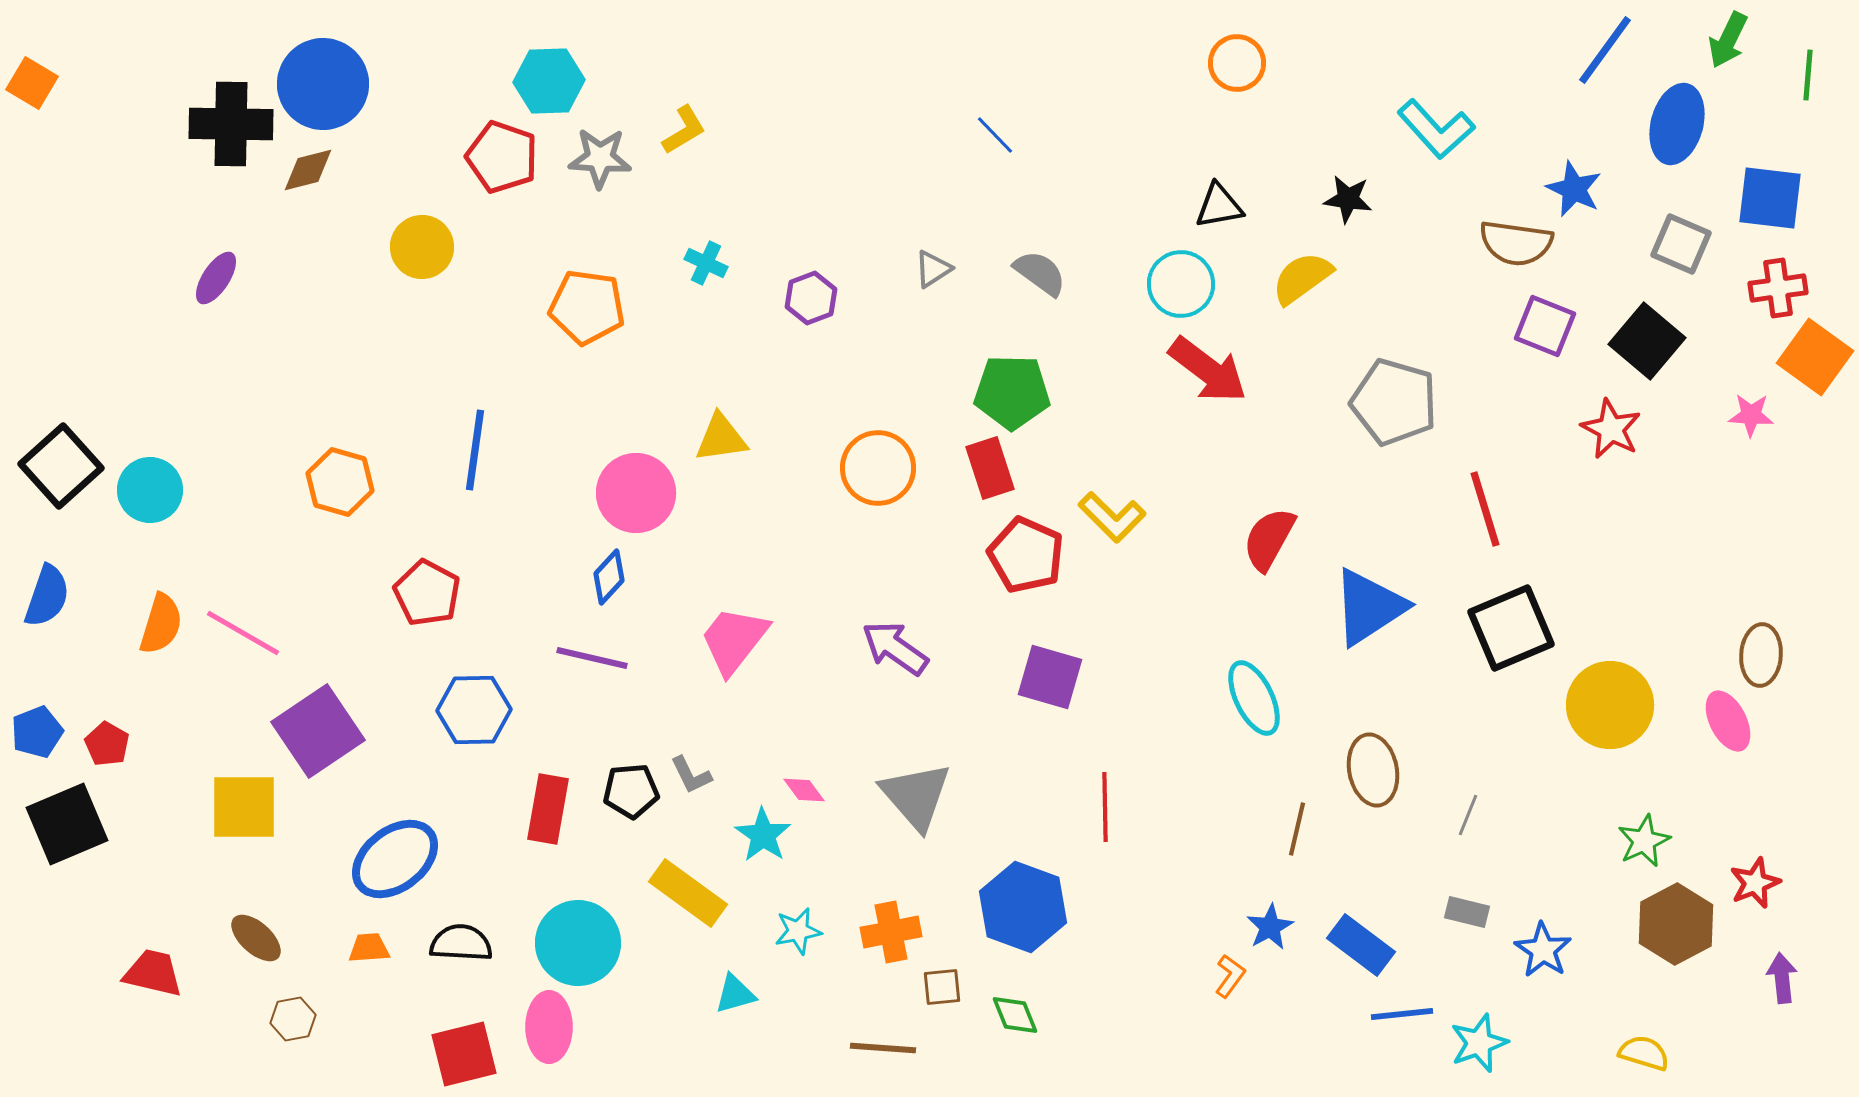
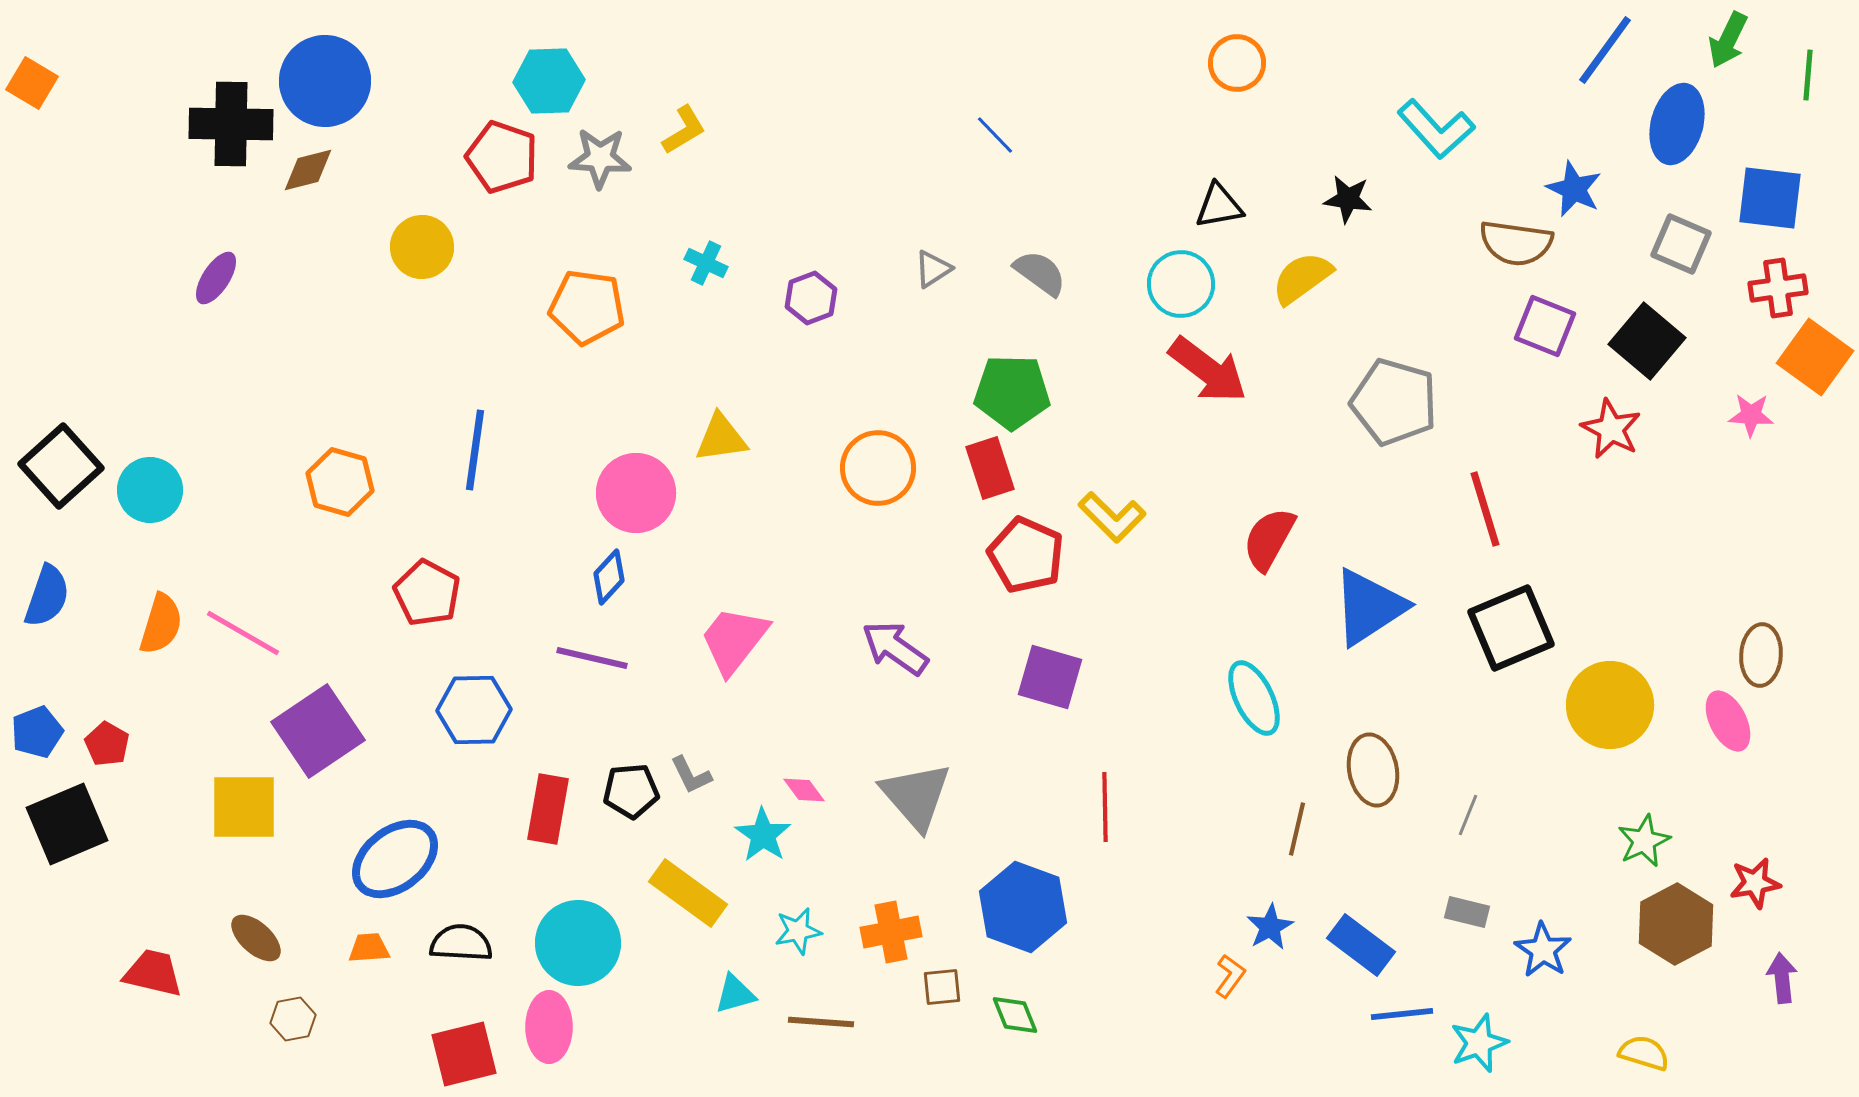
blue circle at (323, 84): moved 2 px right, 3 px up
red star at (1755, 883): rotated 12 degrees clockwise
brown line at (883, 1048): moved 62 px left, 26 px up
